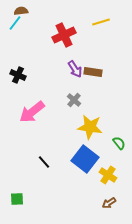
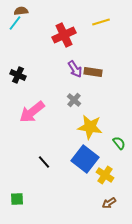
yellow cross: moved 3 px left
